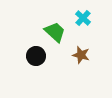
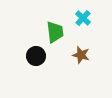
green trapezoid: rotated 40 degrees clockwise
